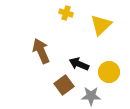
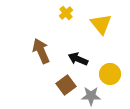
yellow cross: rotated 32 degrees clockwise
yellow triangle: moved 1 px up; rotated 25 degrees counterclockwise
black arrow: moved 1 px left, 5 px up
yellow circle: moved 1 px right, 2 px down
brown square: moved 2 px right
